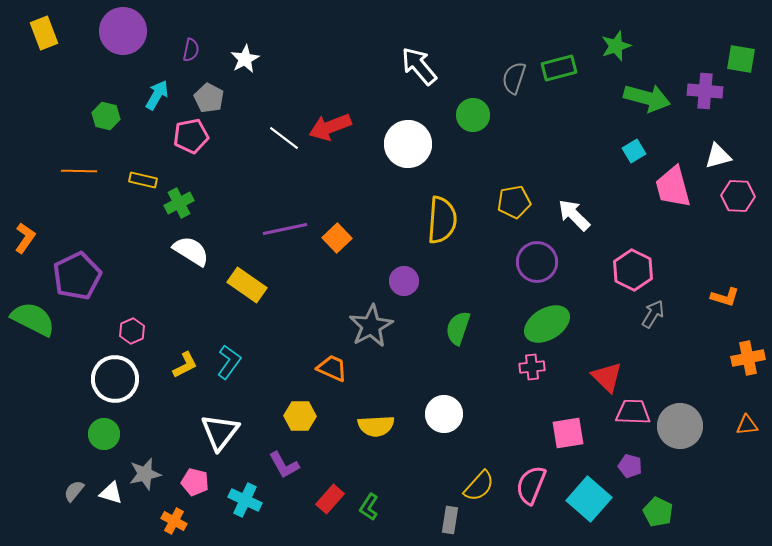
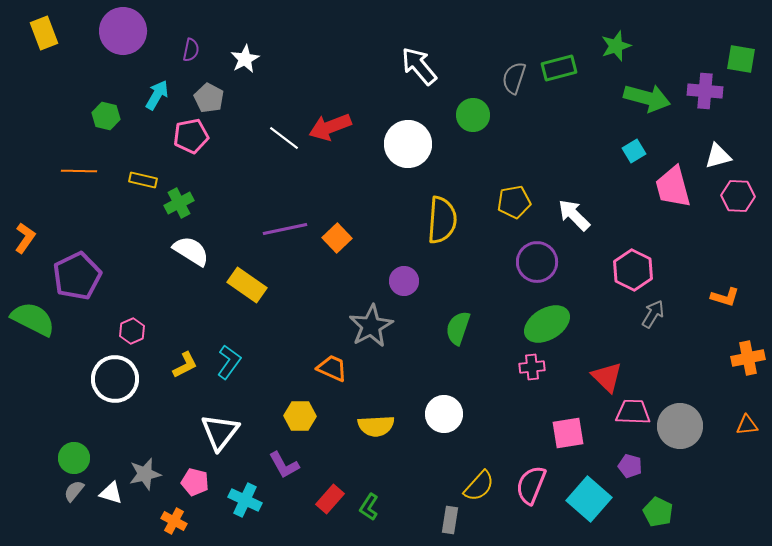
green circle at (104, 434): moved 30 px left, 24 px down
